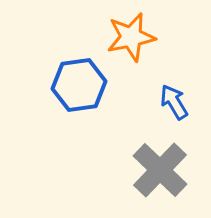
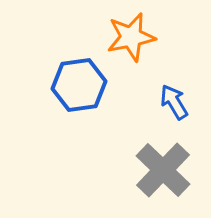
gray cross: moved 3 px right
